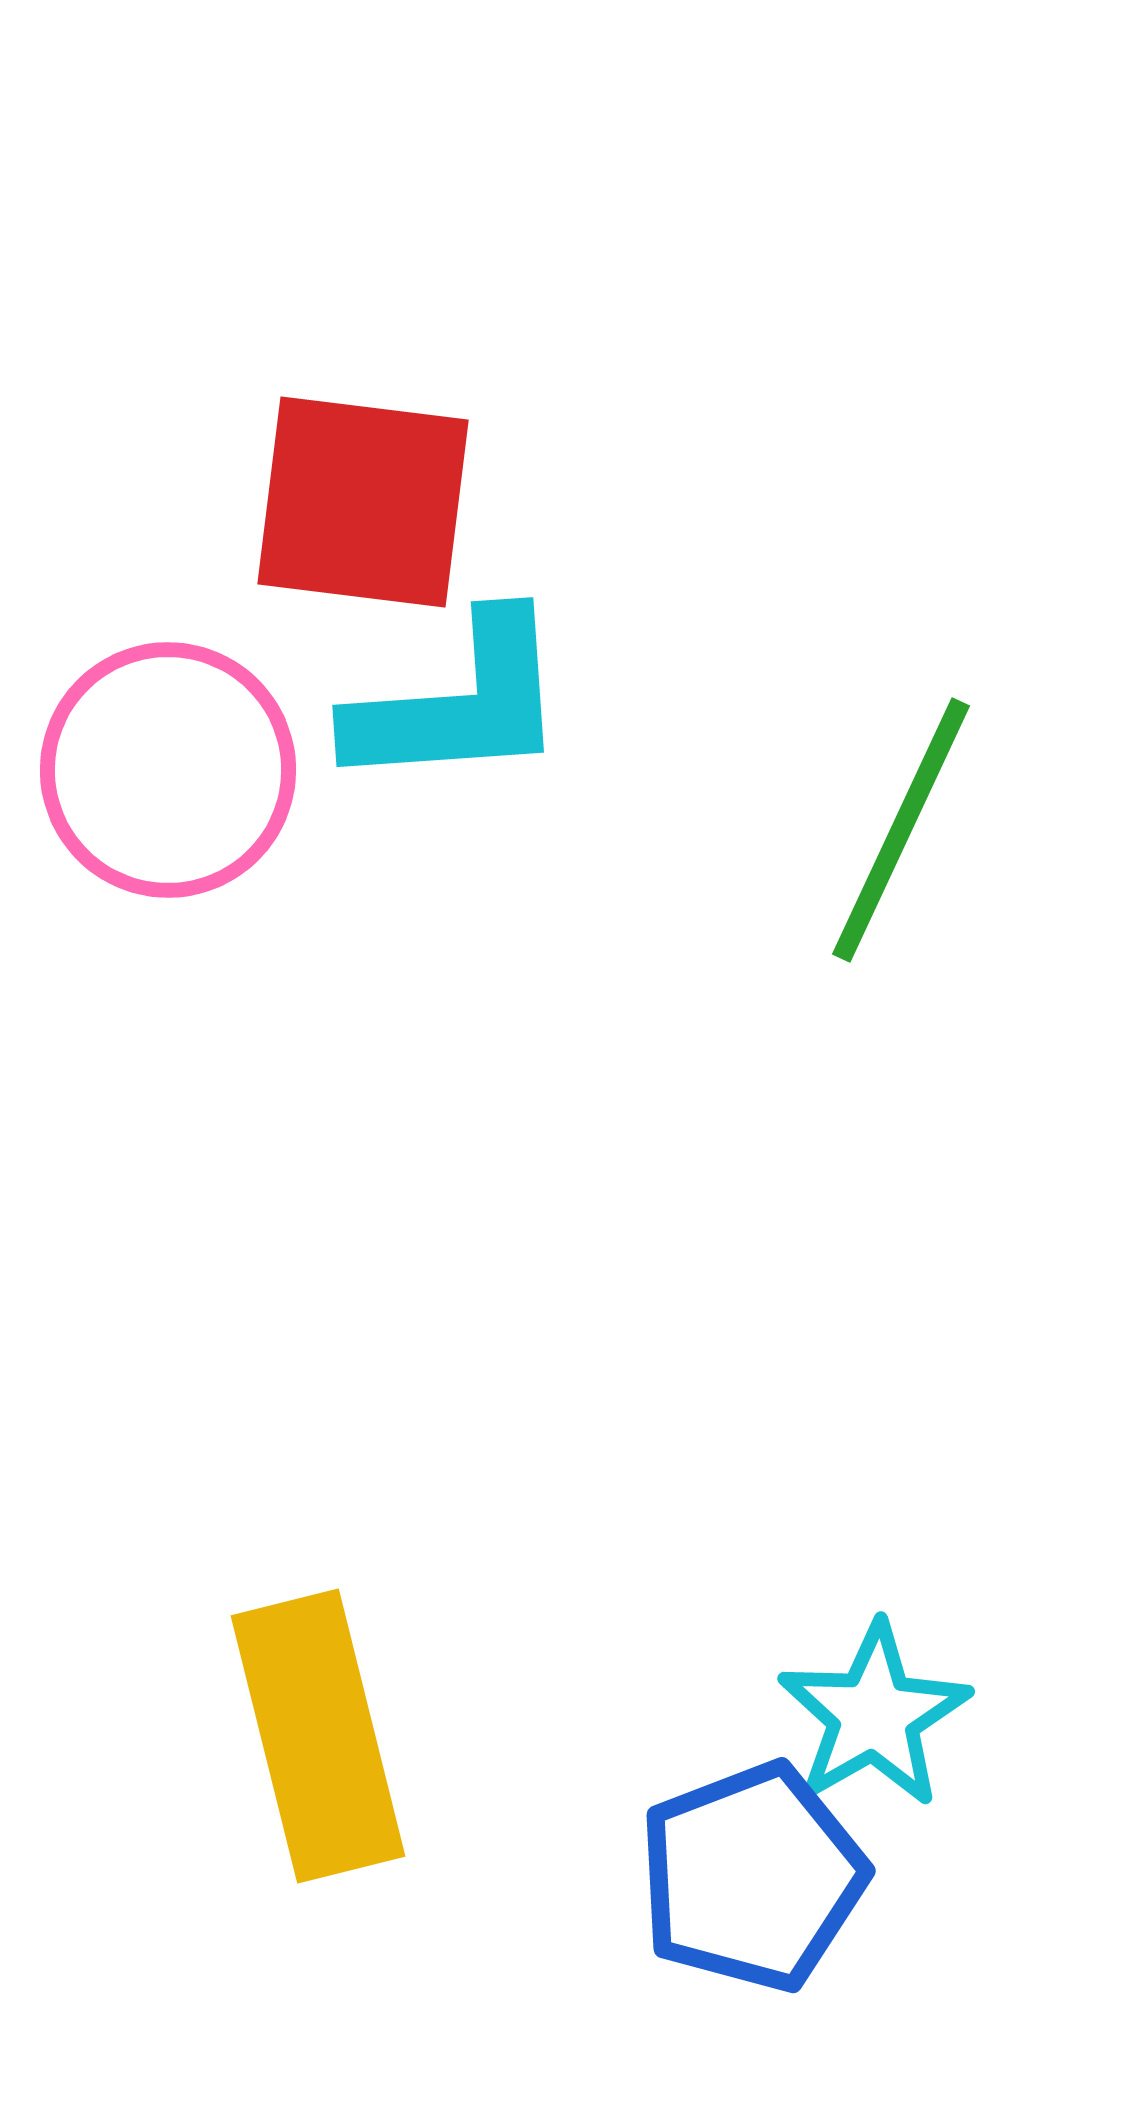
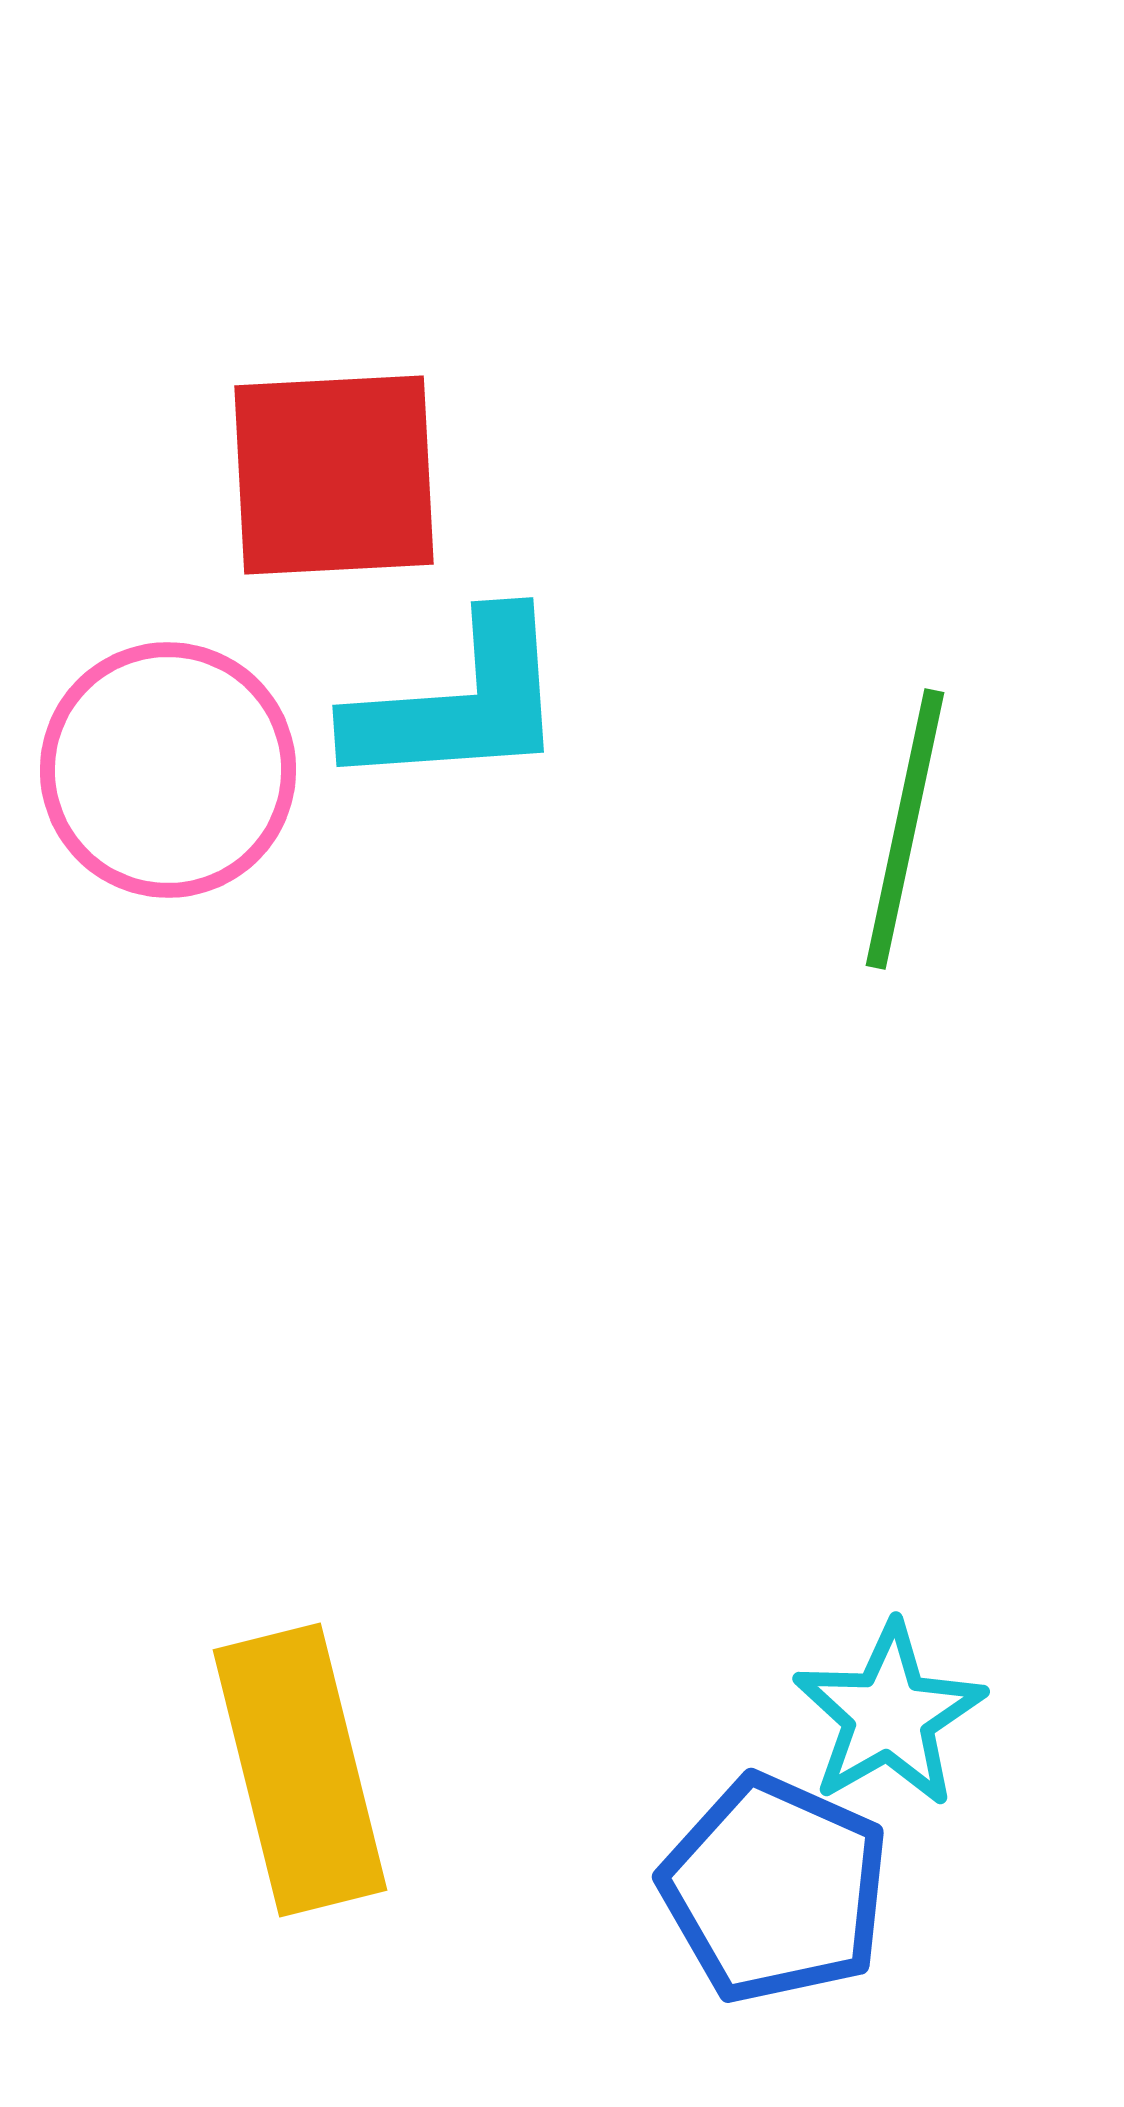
red square: moved 29 px left, 27 px up; rotated 10 degrees counterclockwise
green line: moved 4 px right, 1 px up; rotated 13 degrees counterclockwise
cyan star: moved 15 px right
yellow rectangle: moved 18 px left, 34 px down
blue pentagon: moved 23 px right, 12 px down; rotated 27 degrees counterclockwise
